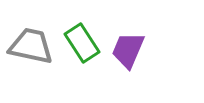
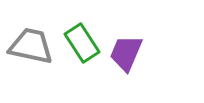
purple trapezoid: moved 2 px left, 3 px down
